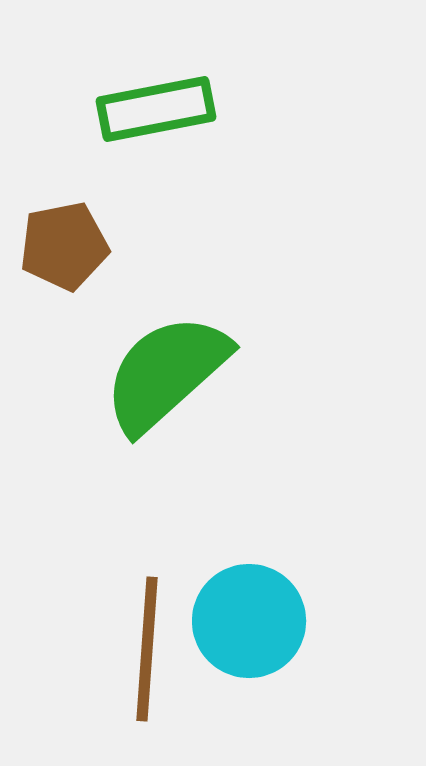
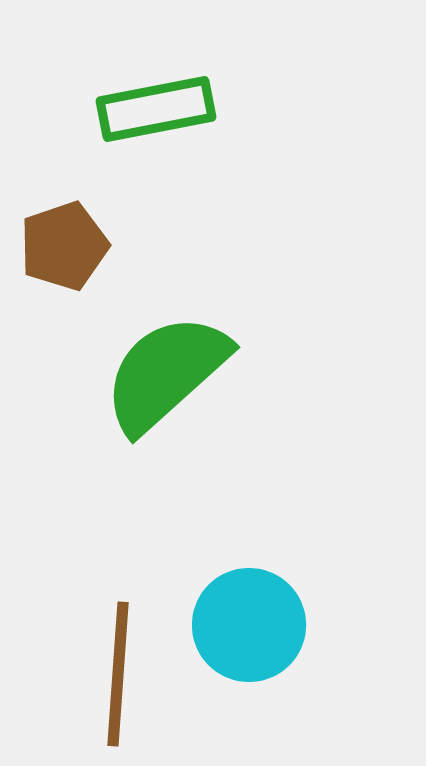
brown pentagon: rotated 8 degrees counterclockwise
cyan circle: moved 4 px down
brown line: moved 29 px left, 25 px down
